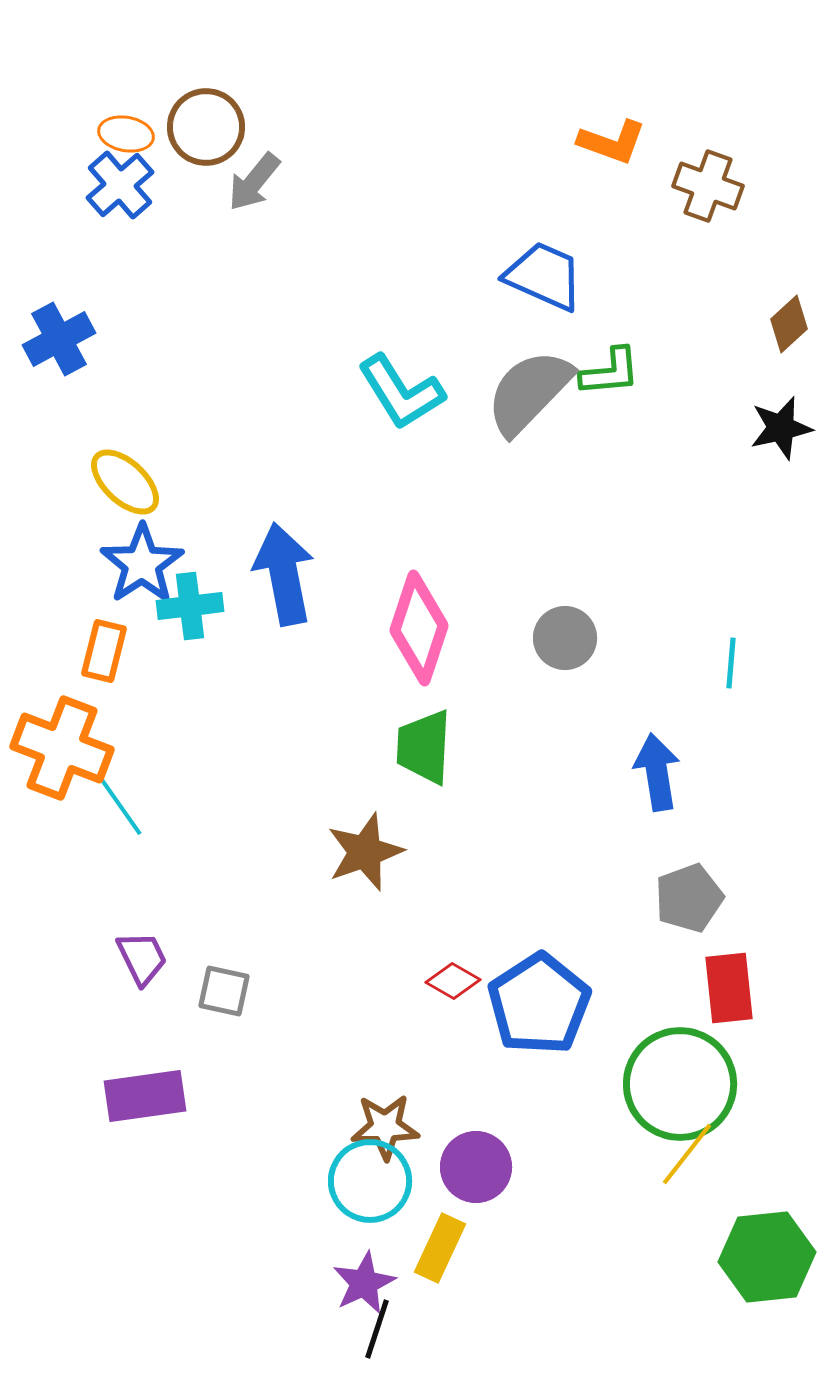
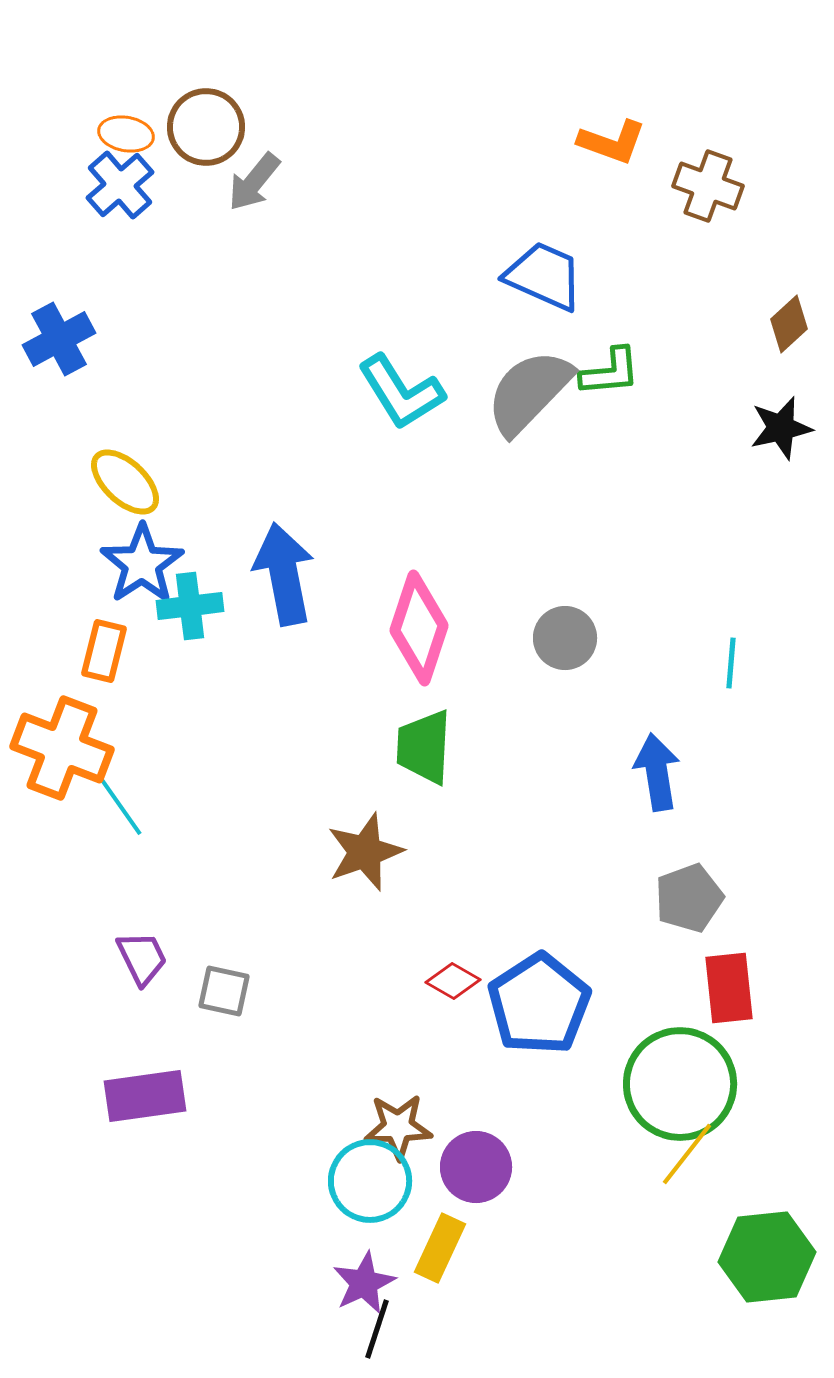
brown star at (385, 1127): moved 13 px right
